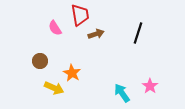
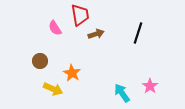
yellow arrow: moved 1 px left, 1 px down
